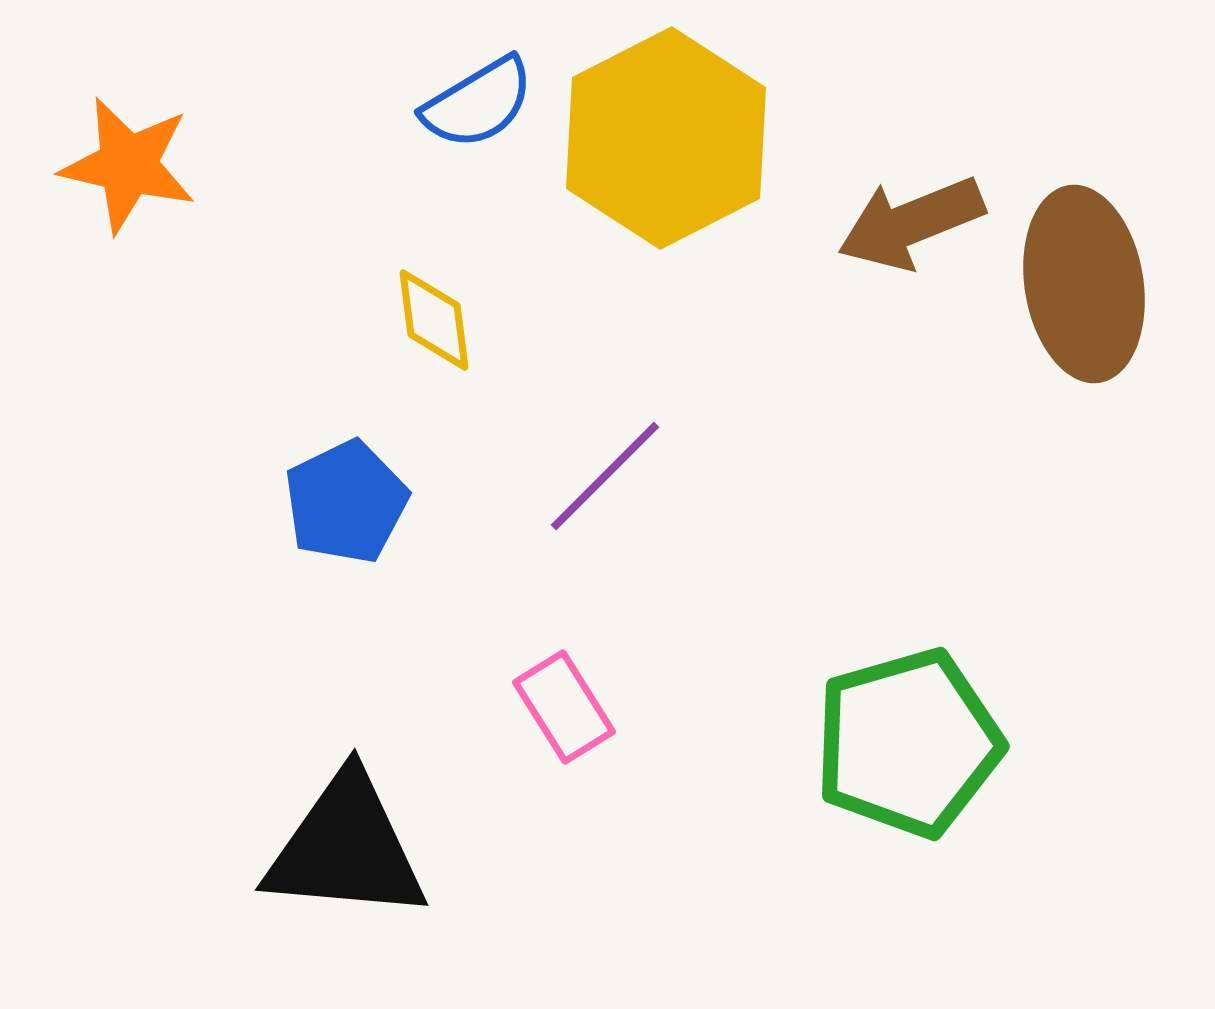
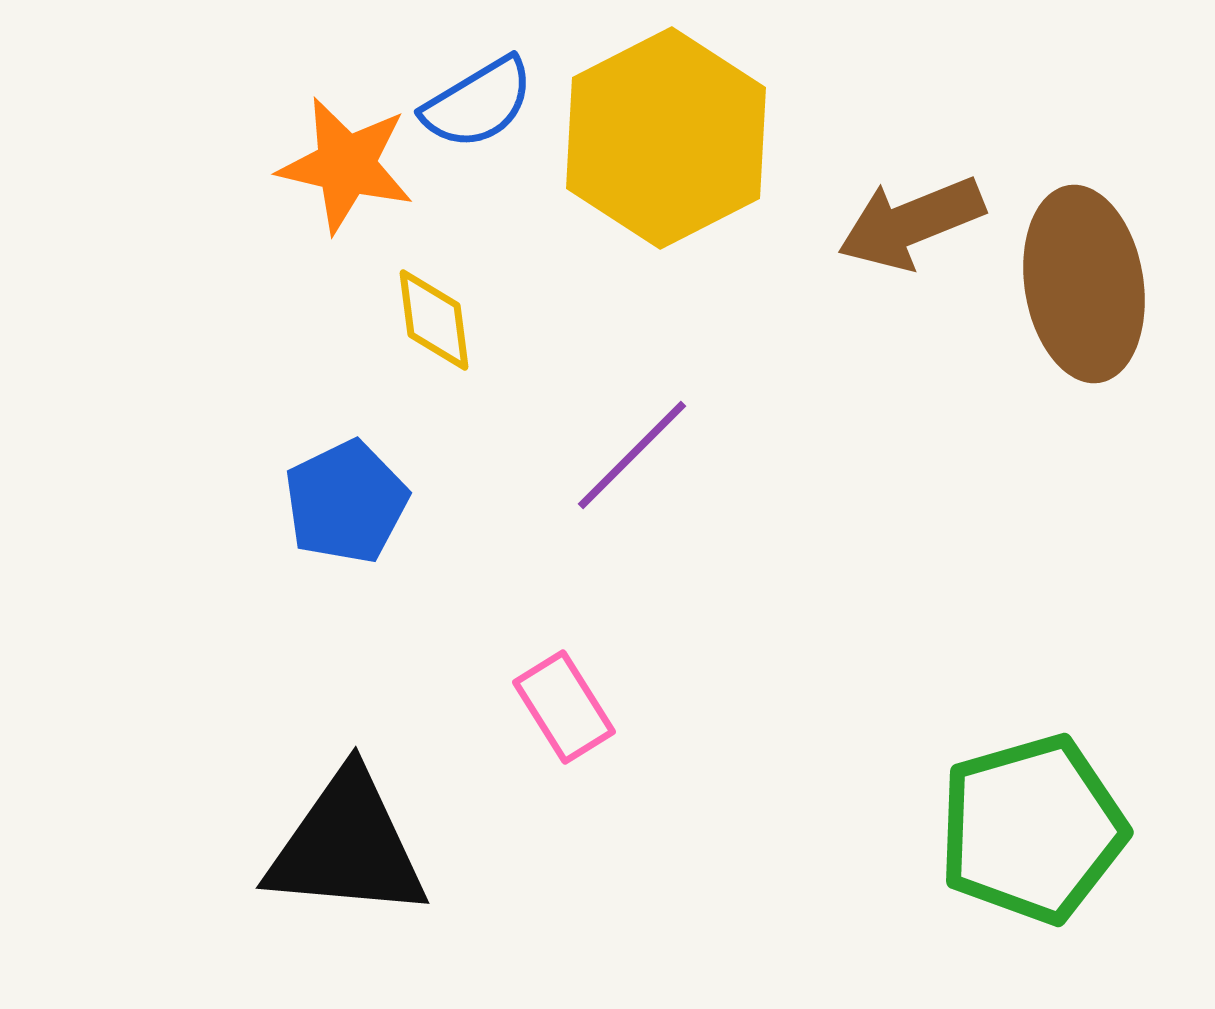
orange star: moved 218 px right
purple line: moved 27 px right, 21 px up
green pentagon: moved 124 px right, 86 px down
black triangle: moved 1 px right, 2 px up
